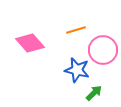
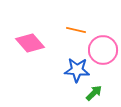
orange line: rotated 30 degrees clockwise
blue star: rotated 10 degrees counterclockwise
